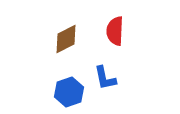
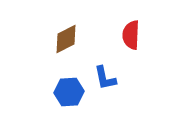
red semicircle: moved 16 px right, 4 px down
blue hexagon: rotated 16 degrees clockwise
